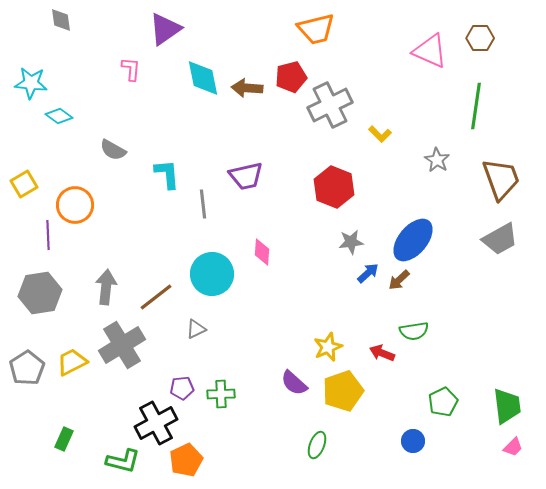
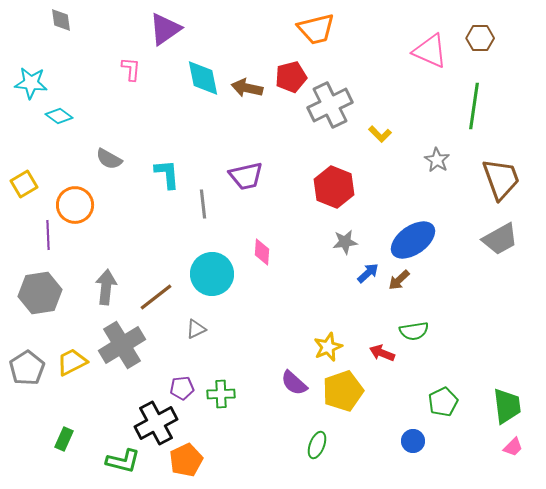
brown arrow at (247, 88): rotated 8 degrees clockwise
green line at (476, 106): moved 2 px left
gray semicircle at (113, 150): moved 4 px left, 9 px down
blue ellipse at (413, 240): rotated 15 degrees clockwise
gray star at (351, 242): moved 6 px left
